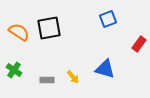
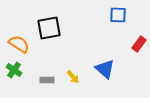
blue square: moved 10 px right, 4 px up; rotated 24 degrees clockwise
orange semicircle: moved 12 px down
blue triangle: rotated 25 degrees clockwise
